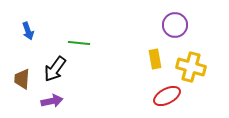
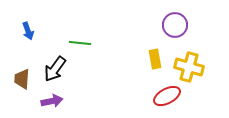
green line: moved 1 px right
yellow cross: moved 2 px left
